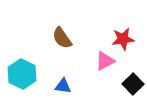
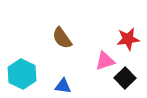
red star: moved 5 px right
pink triangle: rotated 10 degrees clockwise
black square: moved 8 px left, 6 px up
